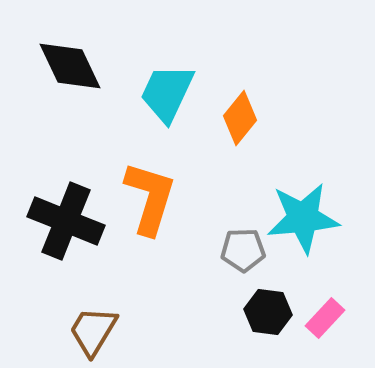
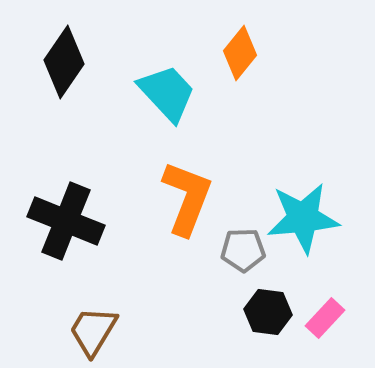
black diamond: moved 6 px left, 4 px up; rotated 60 degrees clockwise
cyan trapezoid: rotated 112 degrees clockwise
orange diamond: moved 65 px up
orange L-shape: moved 37 px right; rotated 4 degrees clockwise
